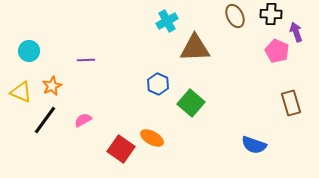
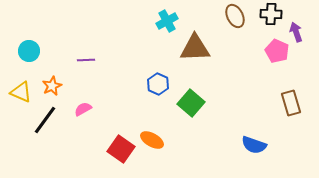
pink semicircle: moved 11 px up
orange ellipse: moved 2 px down
